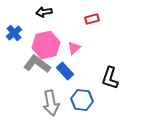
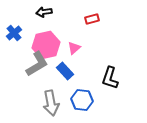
gray L-shape: rotated 112 degrees clockwise
